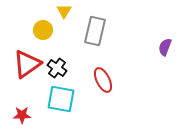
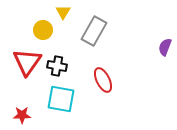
yellow triangle: moved 1 px left, 1 px down
gray rectangle: moved 1 px left; rotated 16 degrees clockwise
red triangle: moved 2 px up; rotated 20 degrees counterclockwise
black cross: moved 2 px up; rotated 24 degrees counterclockwise
